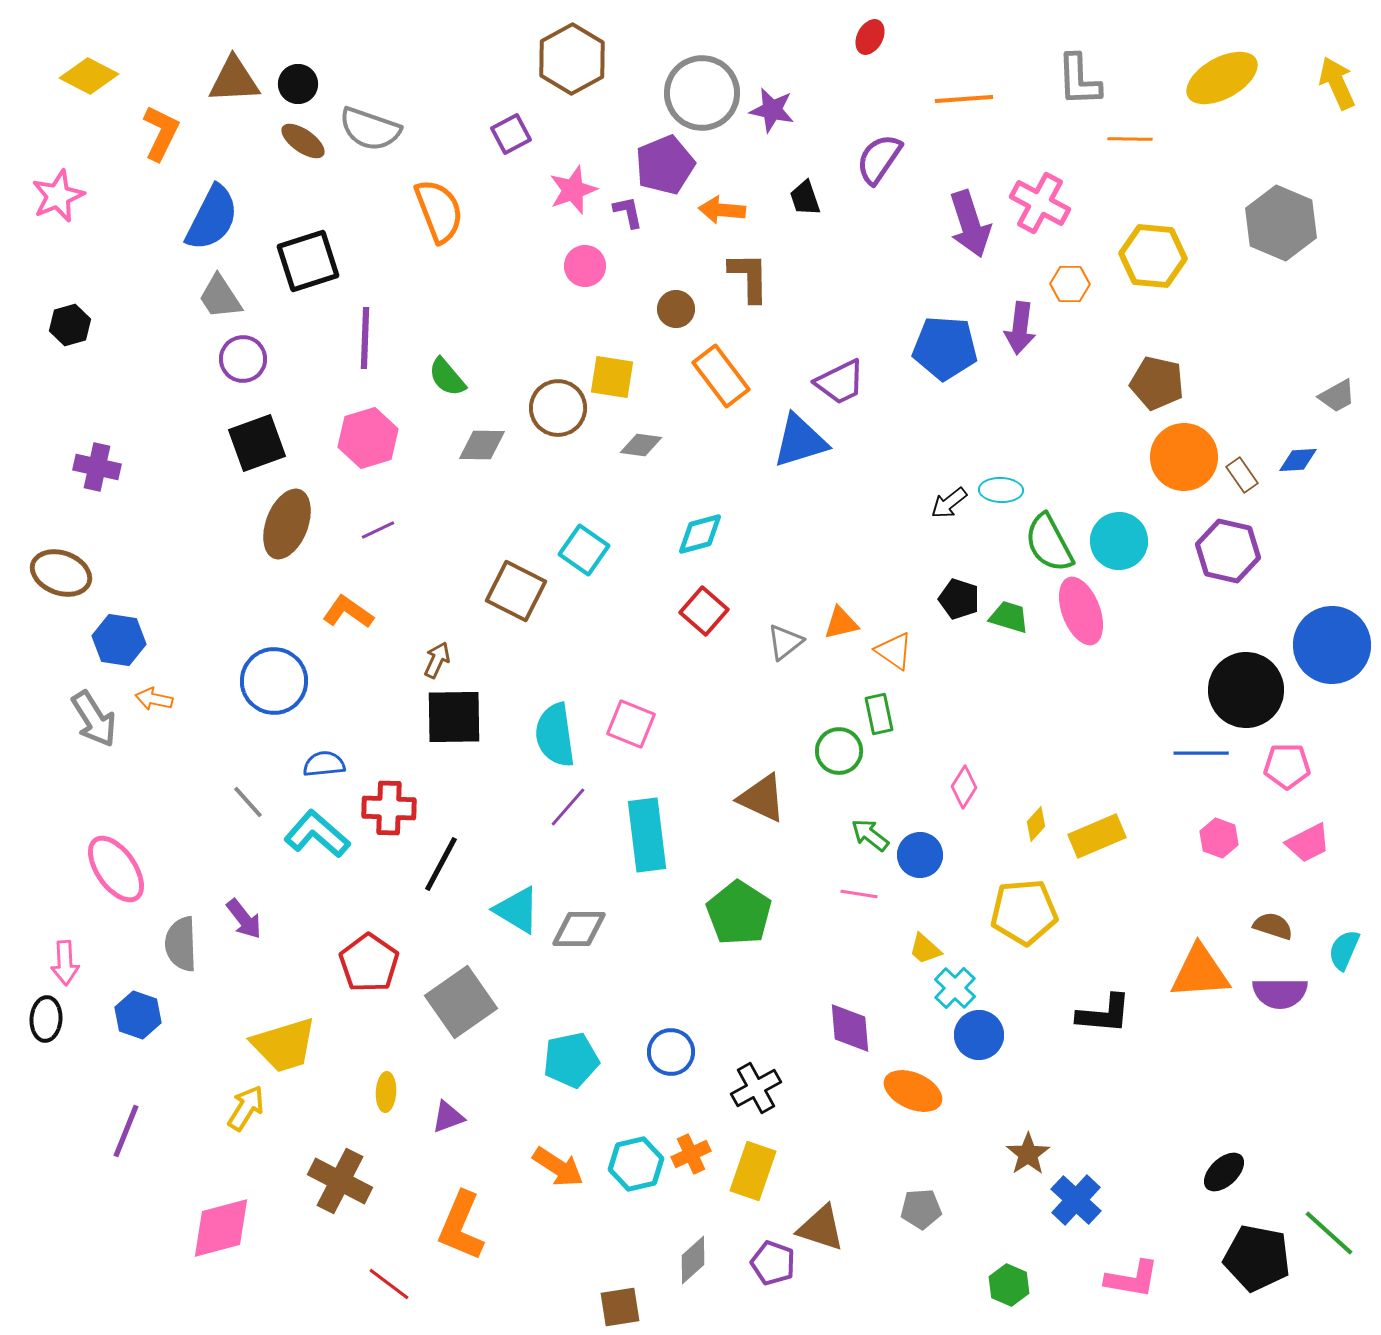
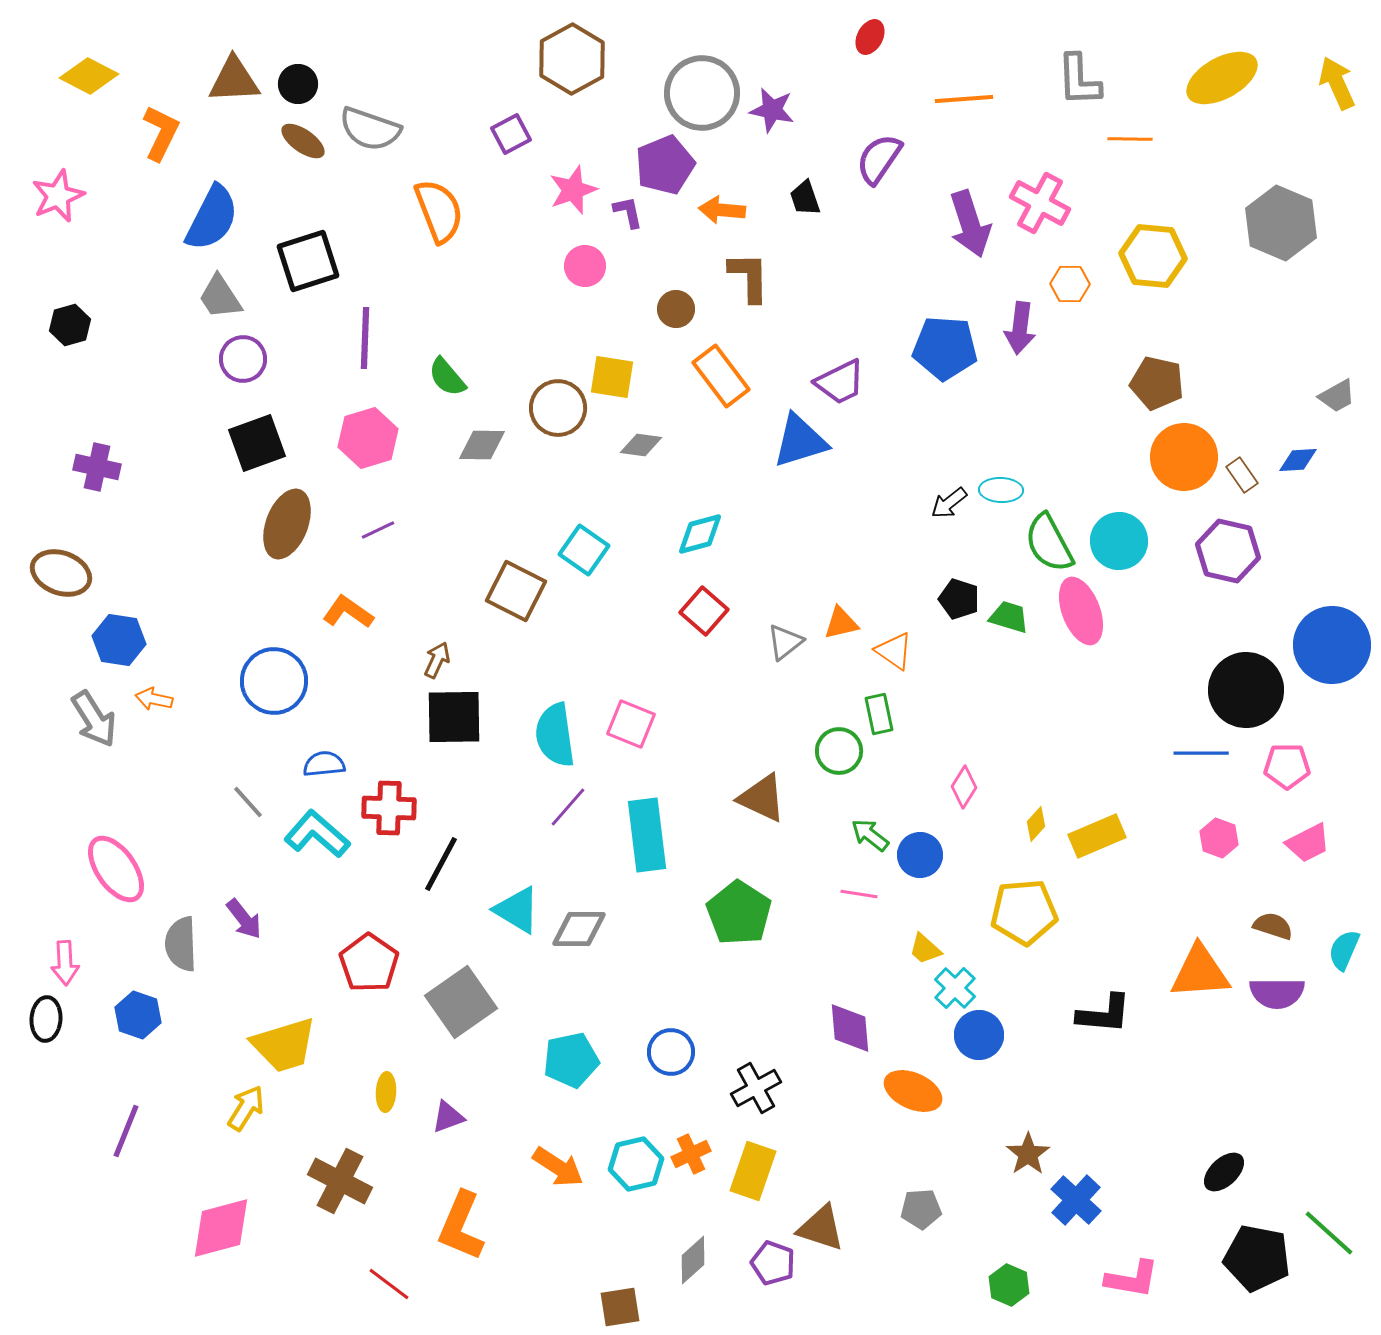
purple semicircle at (1280, 993): moved 3 px left
